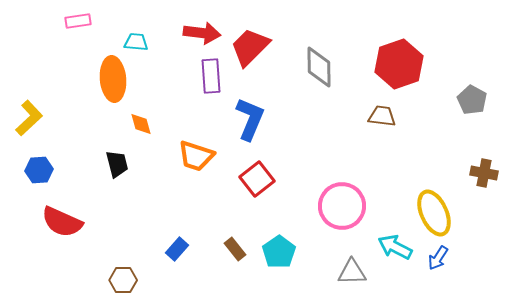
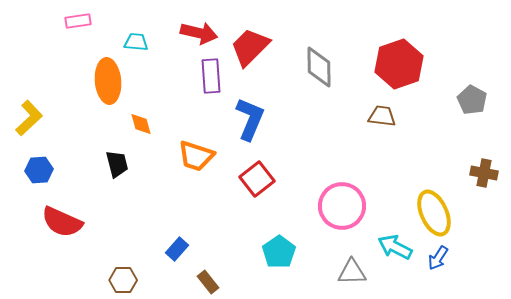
red arrow: moved 3 px left; rotated 6 degrees clockwise
orange ellipse: moved 5 px left, 2 px down
brown rectangle: moved 27 px left, 33 px down
